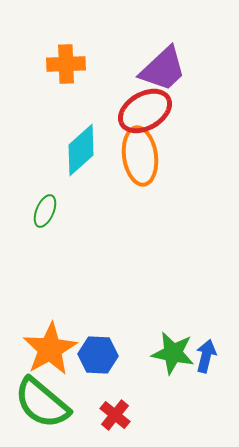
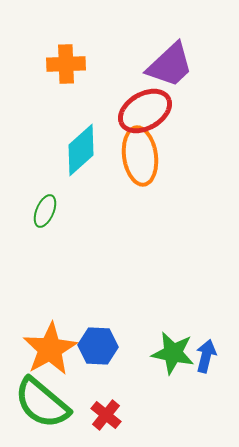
purple trapezoid: moved 7 px right, 4 px up
blue hexagon: moved 9 px up
red cross: moved 9 px left
